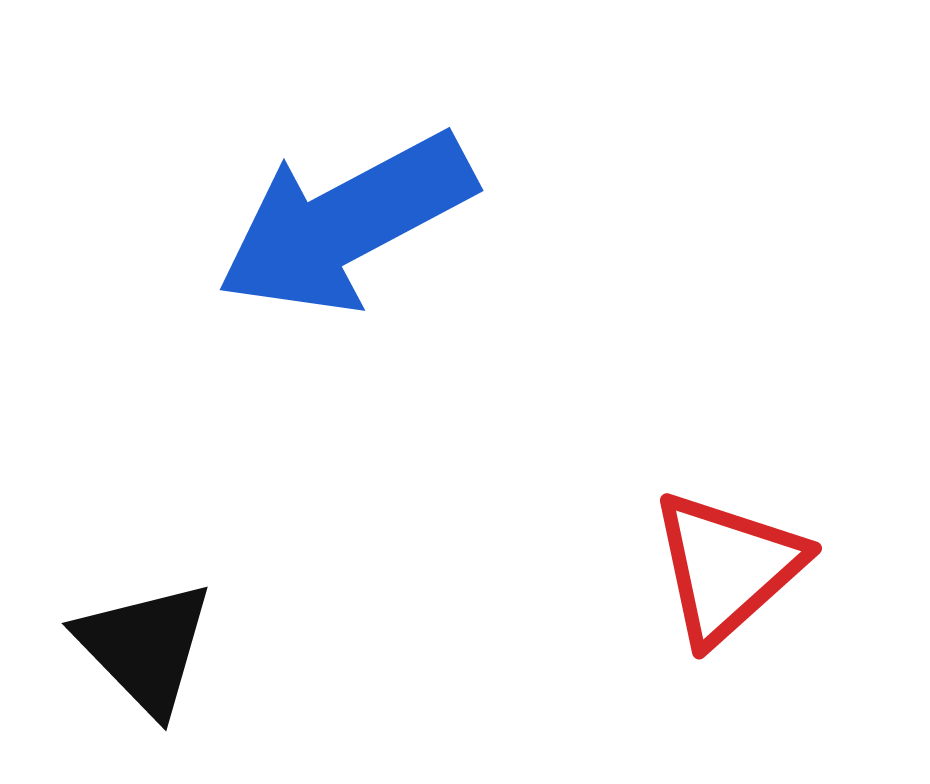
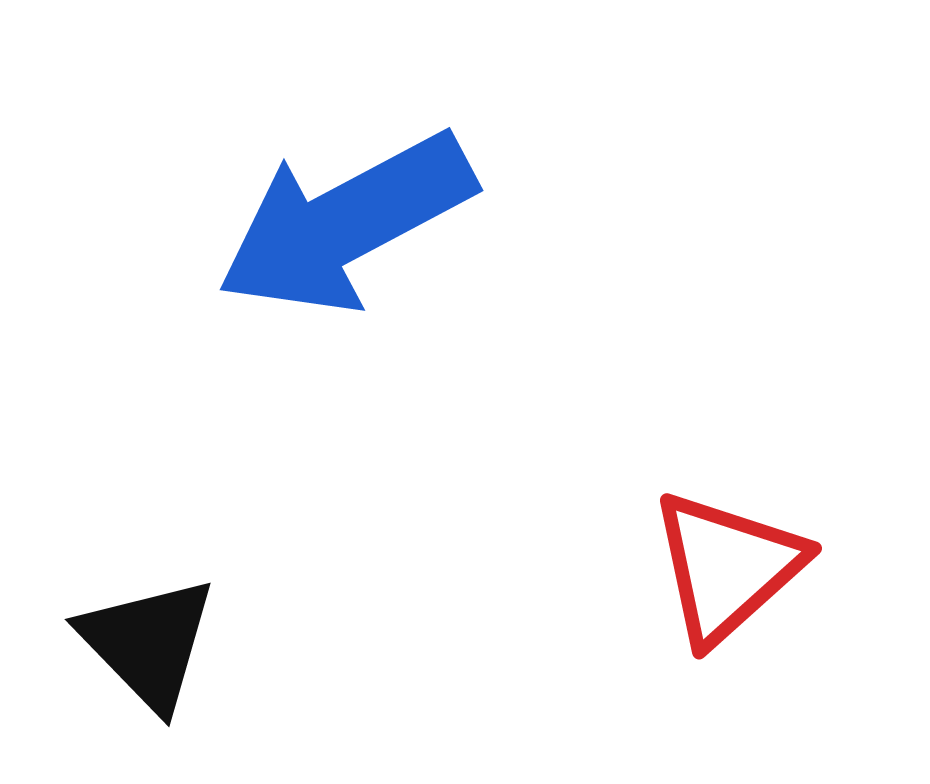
black triangle: moved 3 px right, 4 px up
